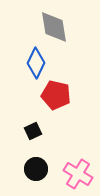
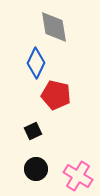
pink cross: moved 2 px down
